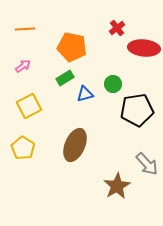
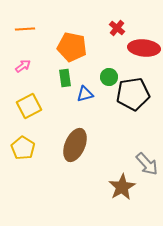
red cross: rotated 14 degrees counterclockwise
green rectangle: rotated 66 degrees counterclockwise
green circle: moved 4 px left, 7 px up
black pentagon: moved 4 px left, 16 px up
brown star: moved 5 px right, 1 px down
